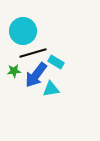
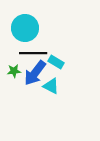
cyan circle: moved 2 px right, 3 px up
black line: rotated 16 degrees clockwise
blue arrow: moved 1 px left, 2 px up
cyan triangle: moved 3 px up; rotated 36 degrees clockwise
